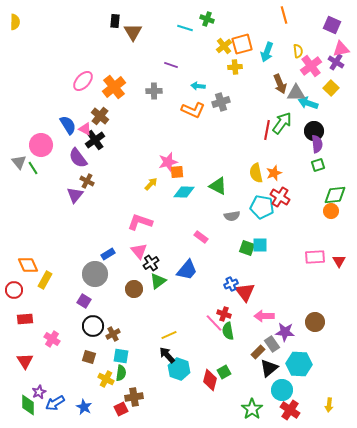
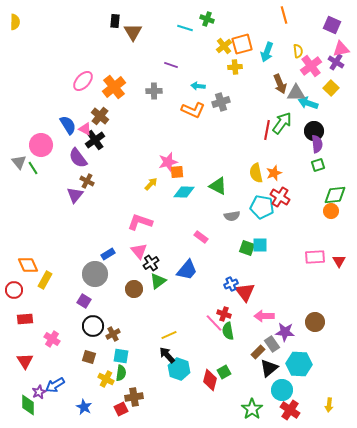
blue arrow at (55, 403): moved 18 px up
